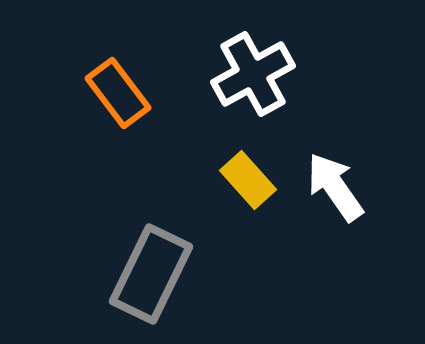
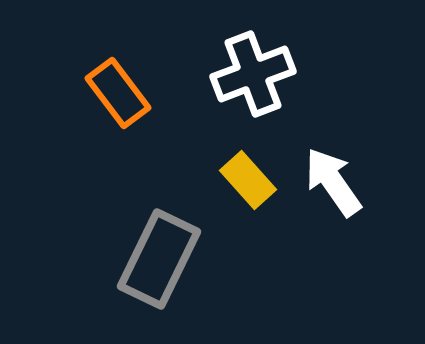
white cross: rotated 8 degrees clockwise
white arrow: moved 2 px left, 5 px up
gray rectangle: moved 8 px right, 15 px up
